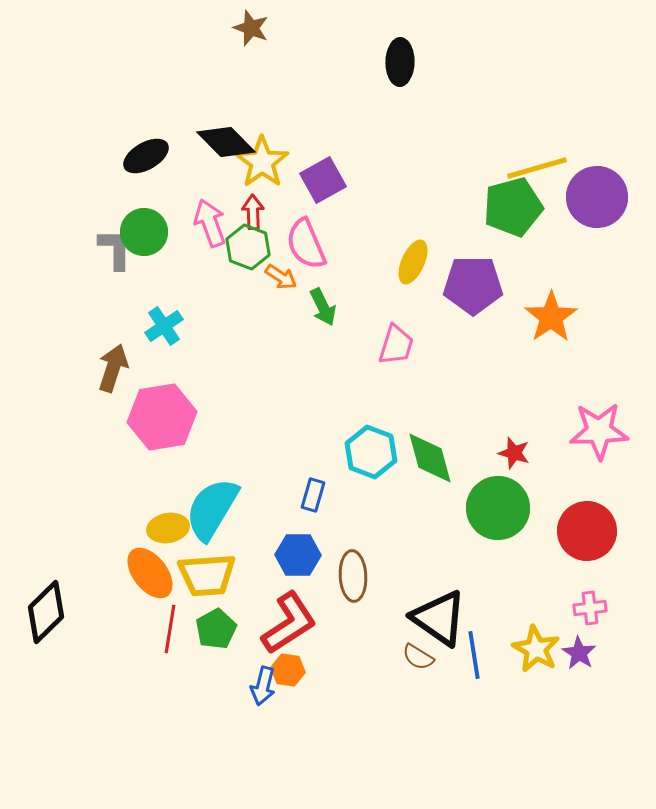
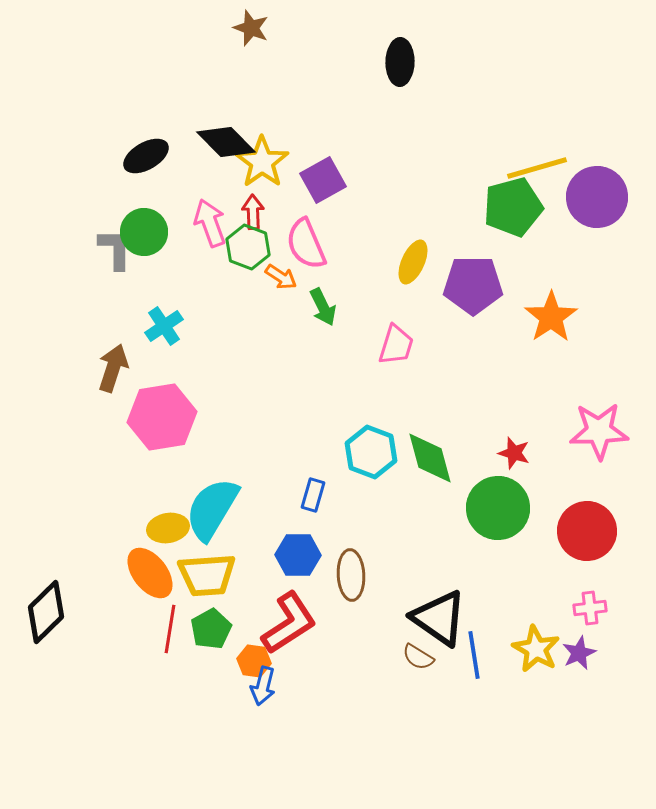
brown ellipse at (353, 576): moved 2 px left, 1 px up
green pentagon at (216, 629): moved 5 px left
purple star at (579, 653): rotated 16 degrees clockwise
orange hexagon at (288, 670): moved 34 px left, 9 px up
